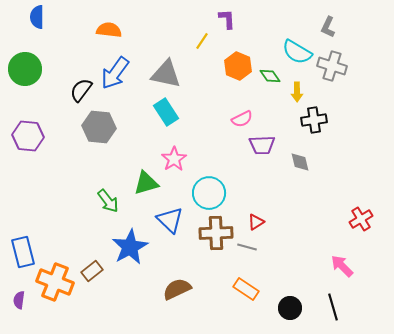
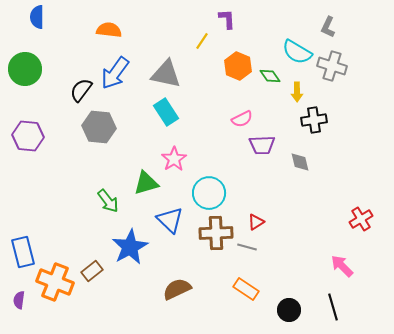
black circle: moved 1 px left, 2 px down
